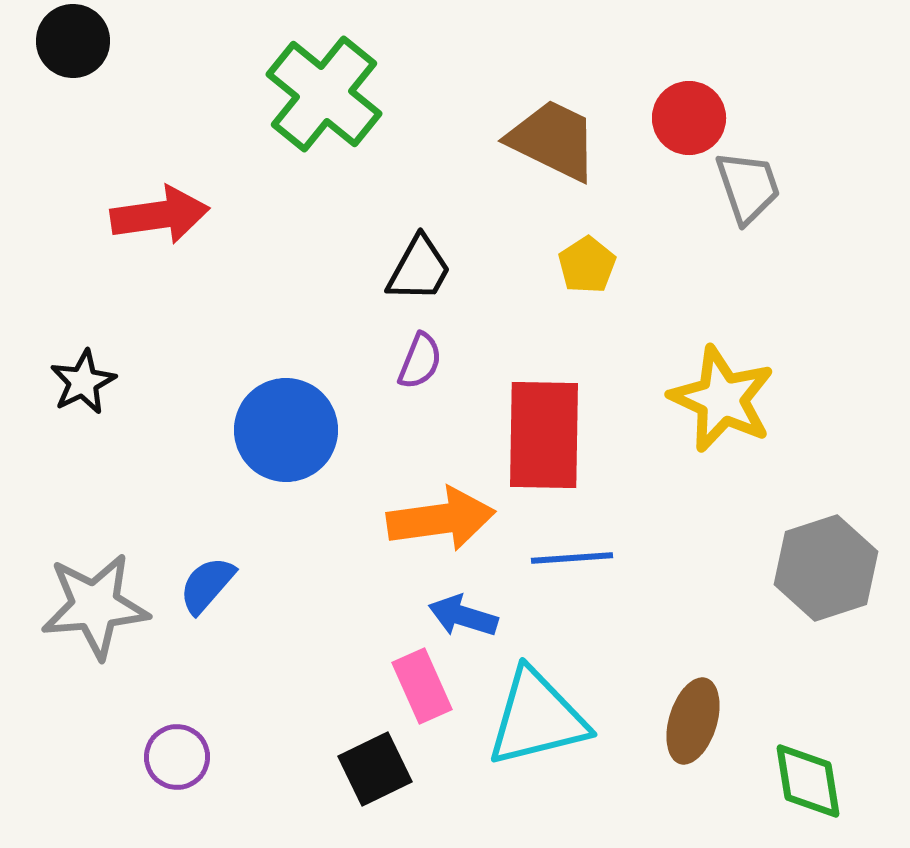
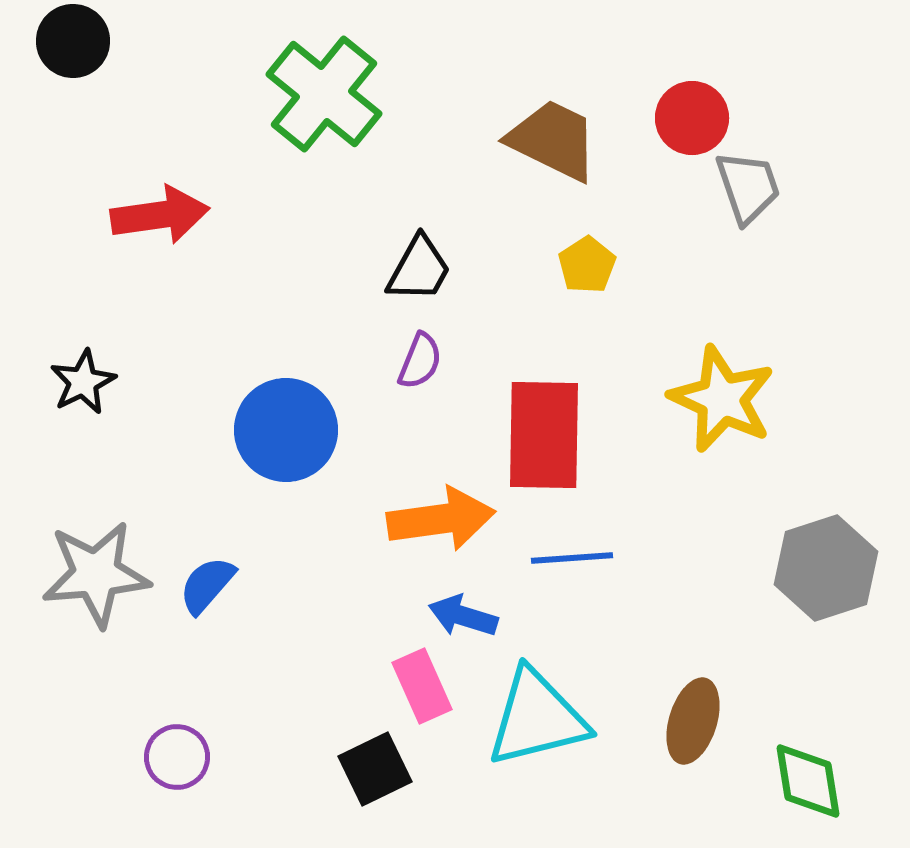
red circle: moved 3 px right
gray star: moved 1 px right, 32 px up
